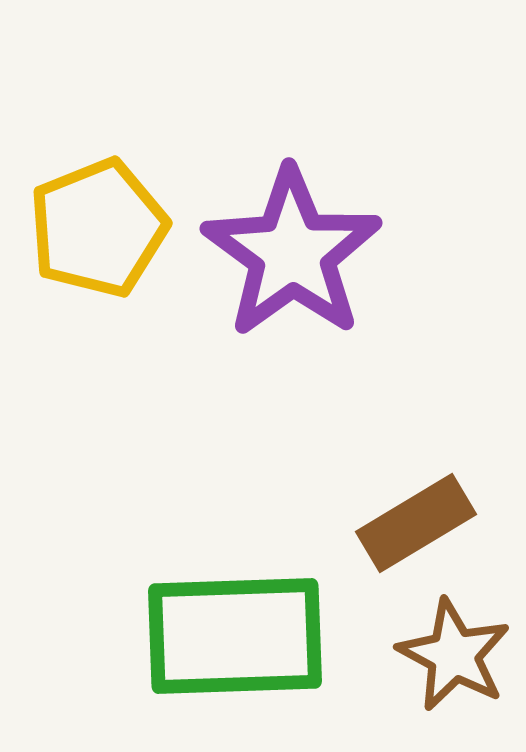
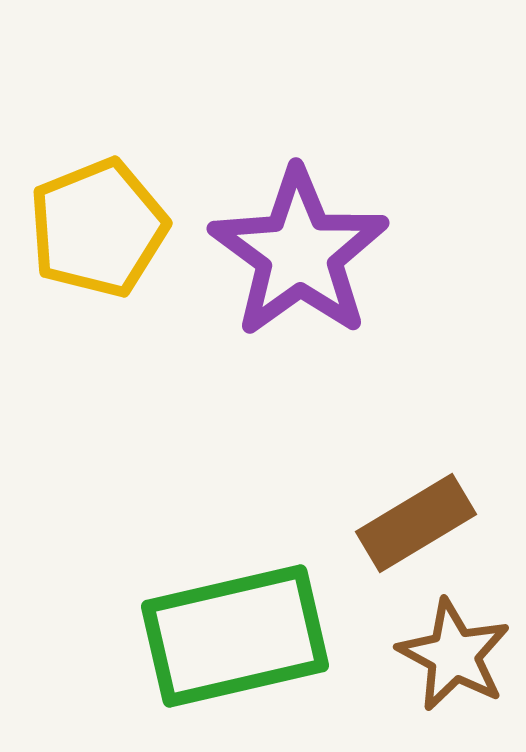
purple star: moved 7 px right
green rectangle: rotated 11 degrees counterclockwise
